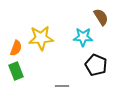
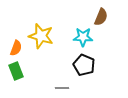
brown semicircle: rotated 54 degrees clockwise
yellow star: moved 2 px up; rotated 20 degrees clockwise
black pentagon: moved 12 px left
gray line: moved 2 px down
